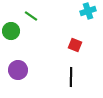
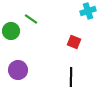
green line: moved 3 px down
red square: moved 1 px left, 3 px up
